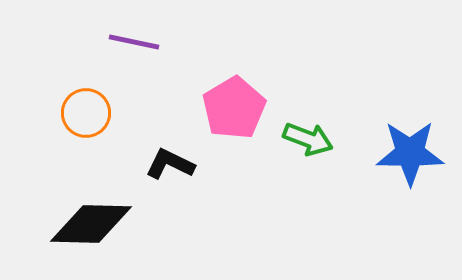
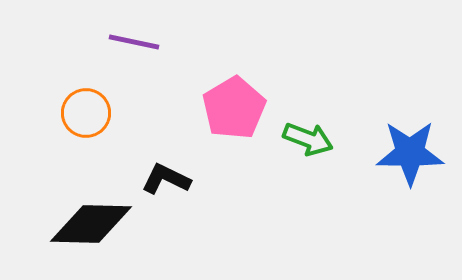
black L-shape: moved 4 px left, 15 px down
